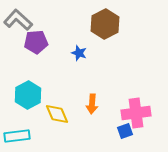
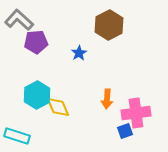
gray L-shape: moved 1 px right
brown hexagon: moved 4 px right, 1 px down
blue star: rotated 21 degrees clockwise
cyan hexagon: moved 9 px right
orange arrow: moved 15 px right, 5 px up
yellow diamond: moved 1 px right, 7 px up
cyan rectangle: rotated 25 degrees clockwise
